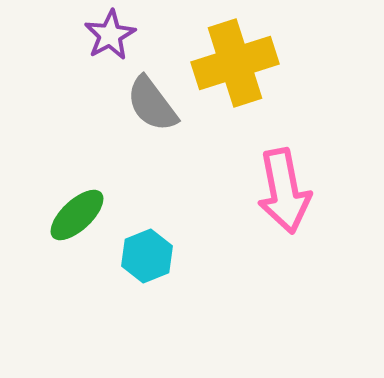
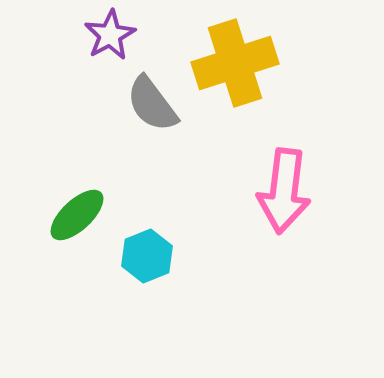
pink arrow: rotated 18 degrees clockwise
